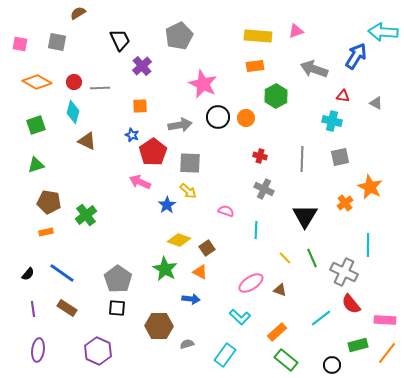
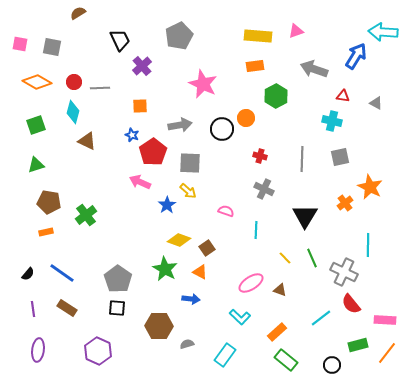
gray square at (57, 42): moved 5 px left, 5 px down
black circle at (218, 117): moved 4 px right, 12 px down
